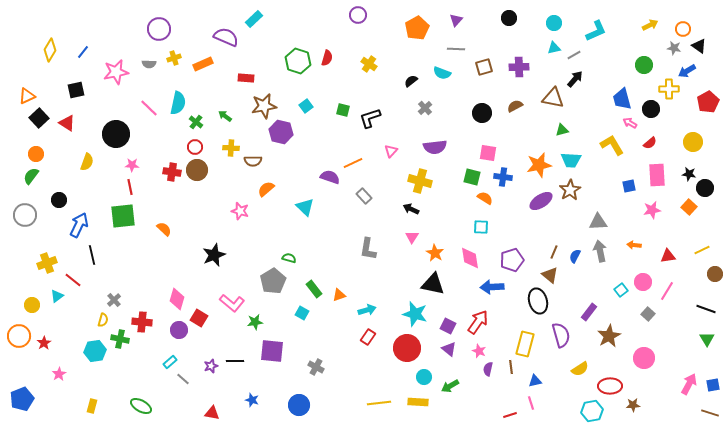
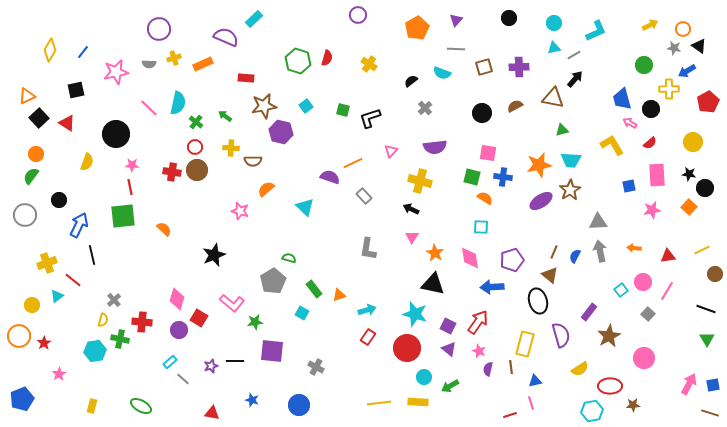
orange arrow at (634, 245): moved 3 px down
